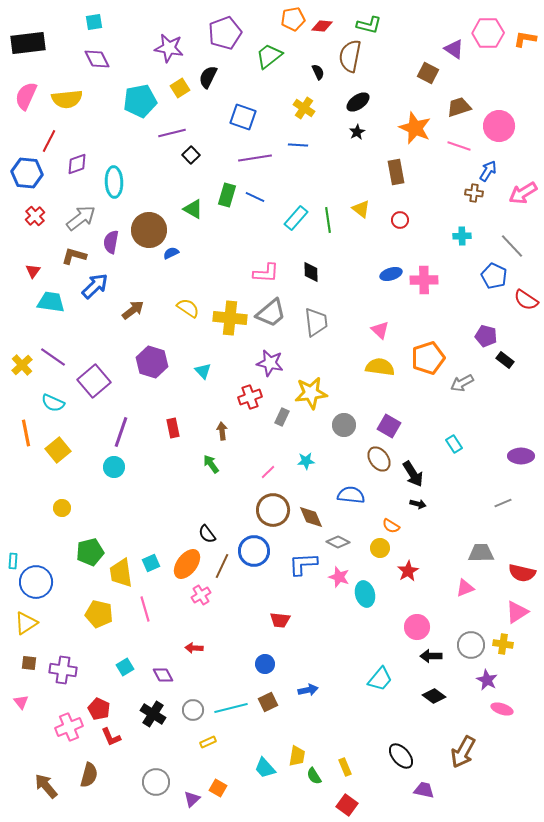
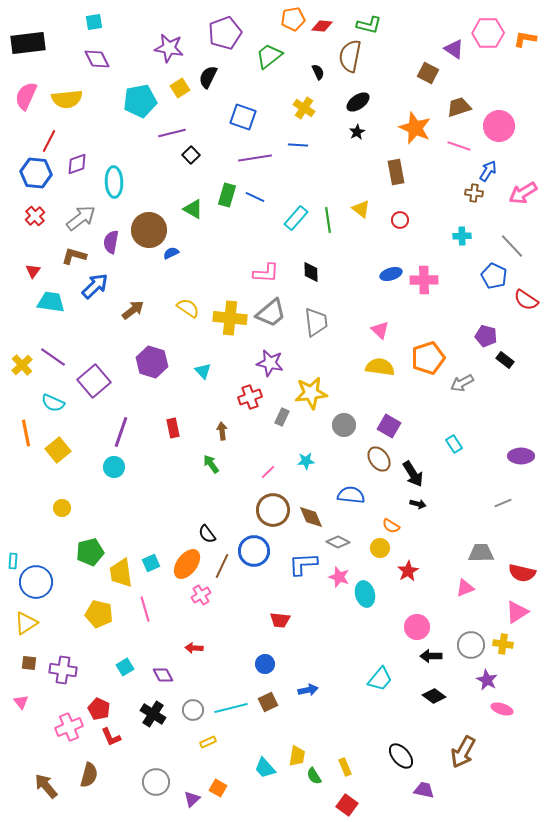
blue hexagon at (27, 173): moved 9 px right
